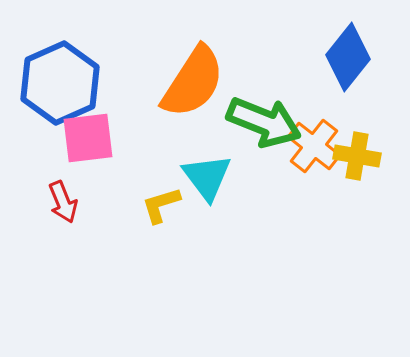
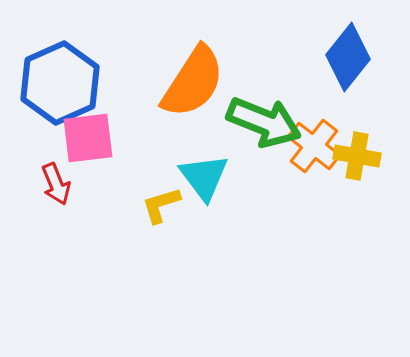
cyan triangle: moved 3 px left
red arrow: moved 7 px left, 18 px up
